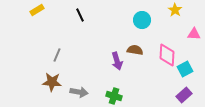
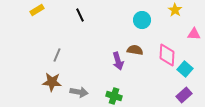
purple arrow: moved 1 px right
cyan square: rotated 21 degrees counterclockwise
